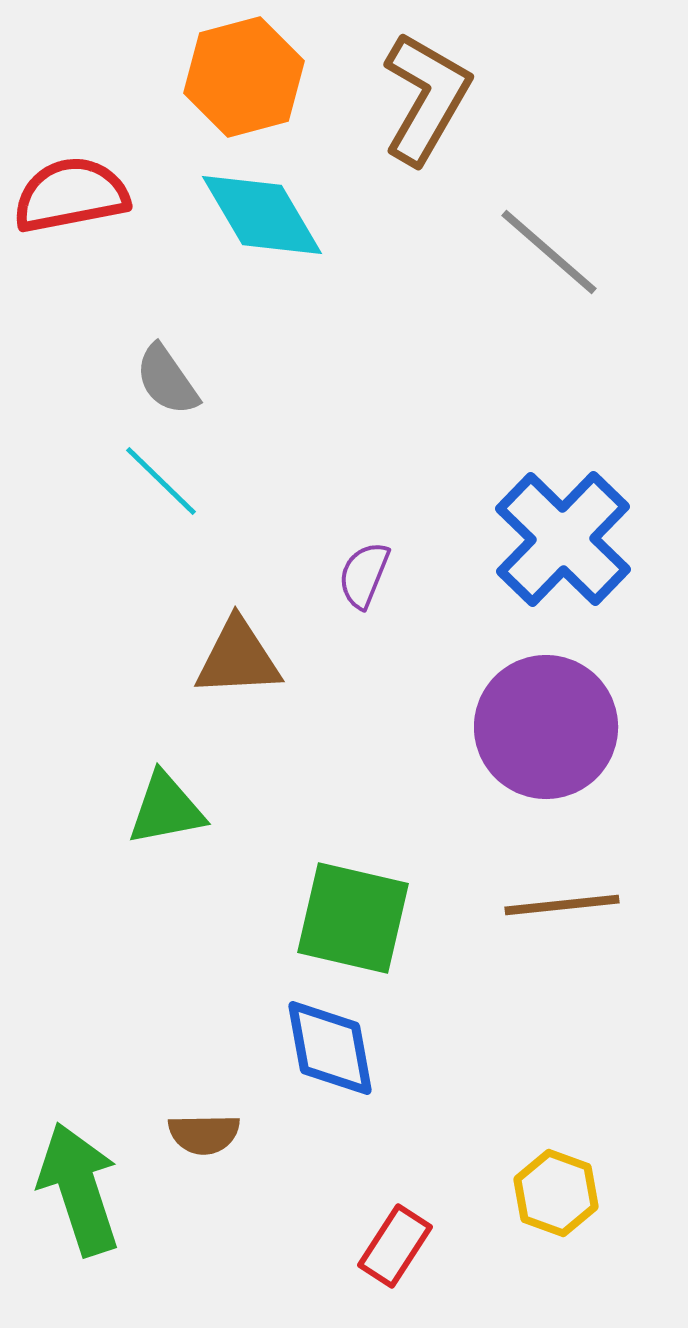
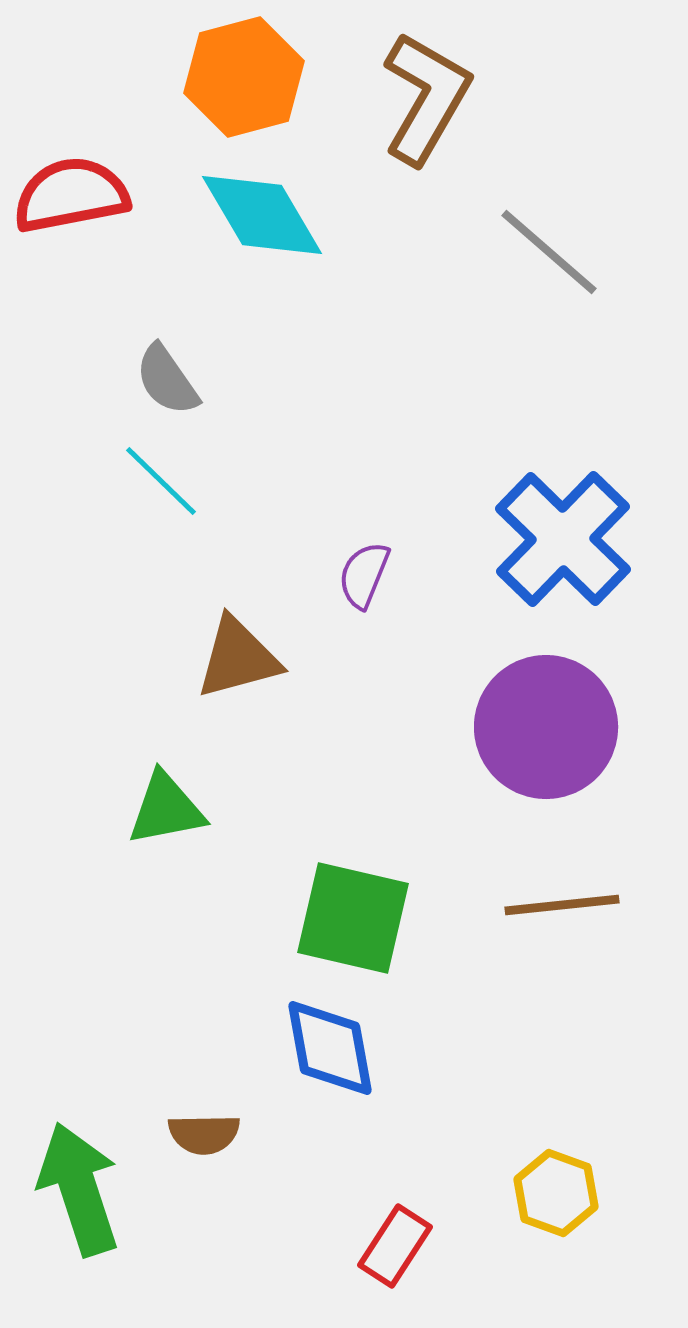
brown triangle: rotated 12 degrees counterclockwise
